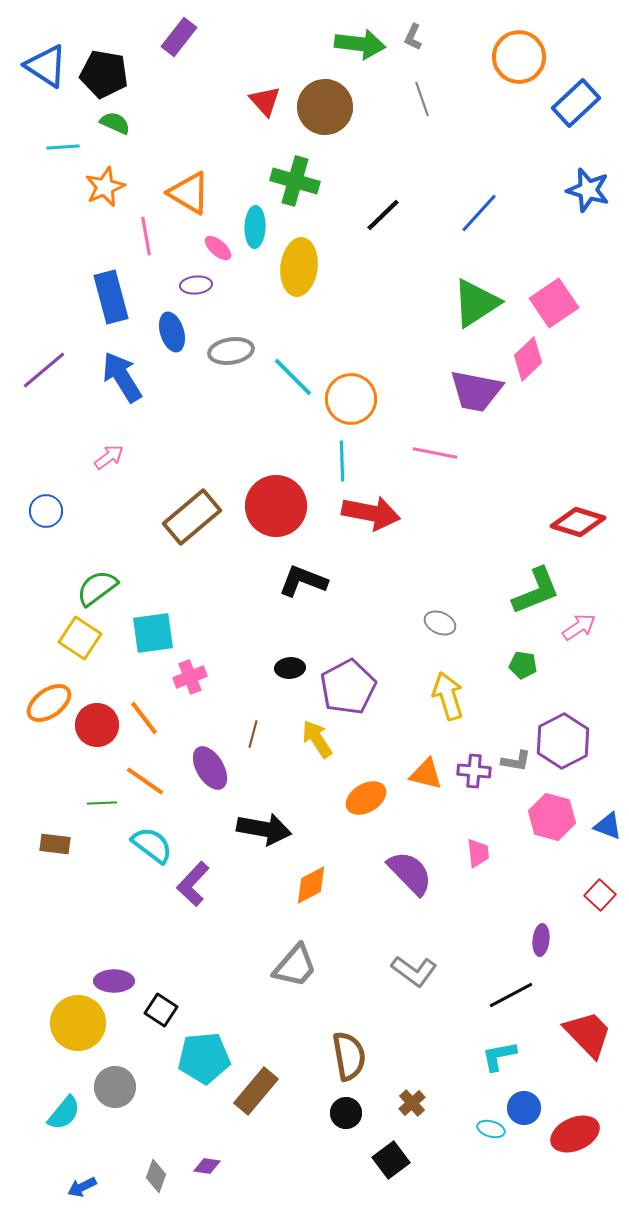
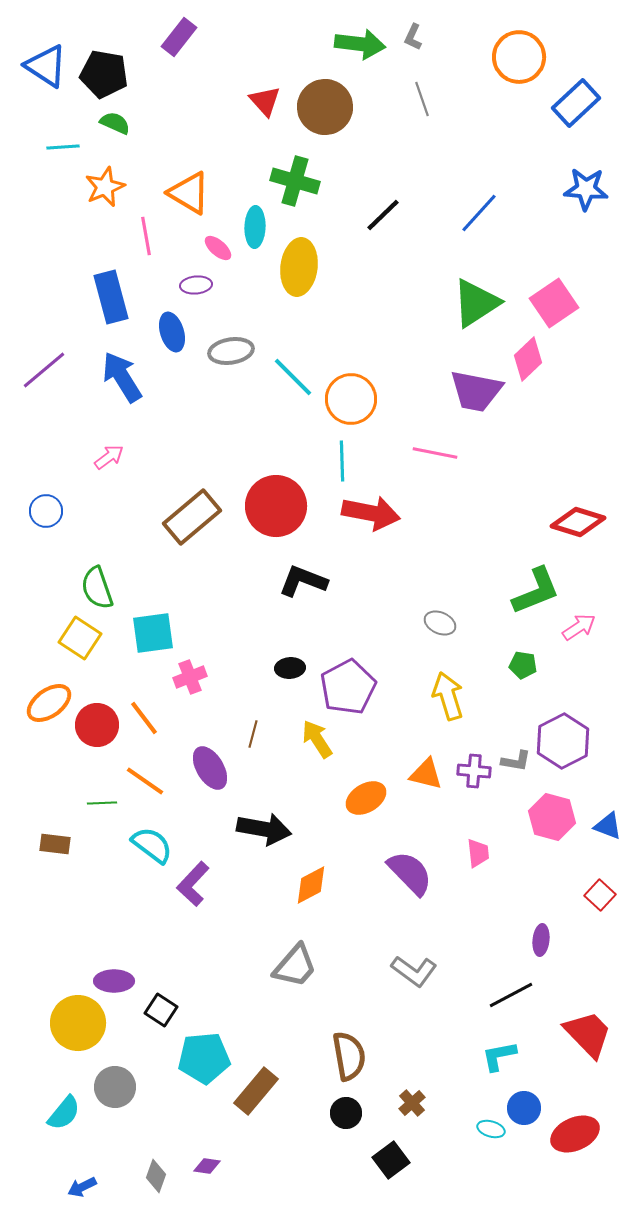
blue star at (588, 190): moved 2 px left, 1 px up; rotated 12 degrees counterclockwise
green semicircle at (97, 588): rotated 72 degrees counterclockwise
